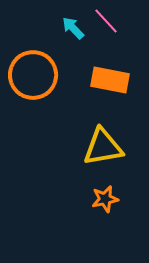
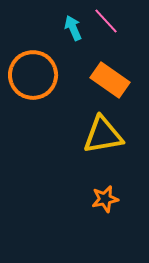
cyan arrow: rotated 20 degrees clockwise
orange rectangle: rotated 24 degrees clockwise
yellow triangle: moved 12 px up
